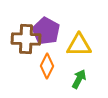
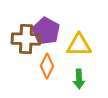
green arrow: rotated 150 degrees clockwise
